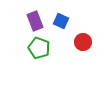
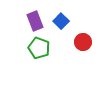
blue square: rotated 21 degrees clockwise
